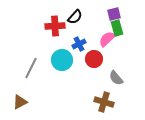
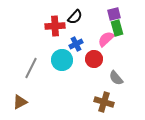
pink semicircle: moved 1 px left
blue cross: moved 3 px left
